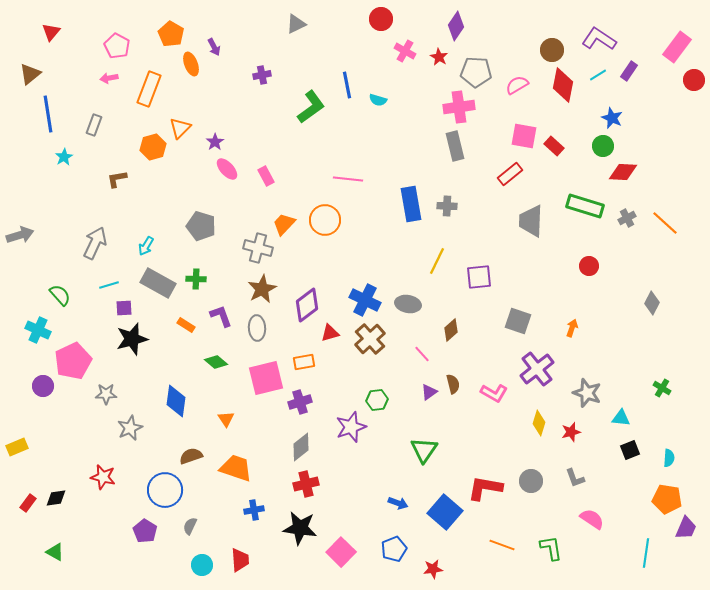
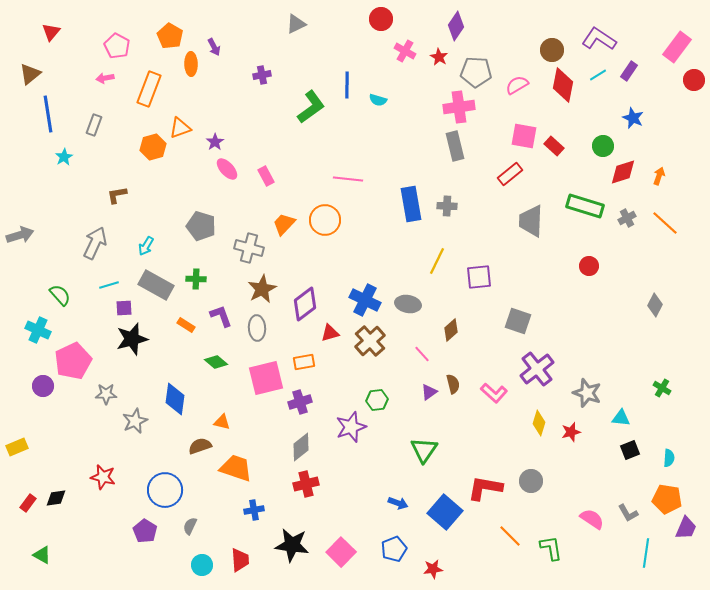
orange pentagon at (171, 34): moved 1 px left, 2 px down
orange ellipse at (191, 64): rotated 20 degrees clockwise
pink arrow at (109, 78): moved 4 px left
blue line at (347, 85): rotated 12 degrees clockwise
blue star at (612, 118): moved 21 px right
orange triangle at (180, 128): rotated 25 degrees clockwise
red diamond at (623, 172): rotated 20 degrees counterclockwise
brown L-shape at (117, 179): moved 16 px down
gray cross at (258, 248): moved 9 px left
gray rectangle at (158, 283): moved 2 px left, 2 px down
gray diamond at (652, 303): moved 3 px right, 2 px down
purple diamond at (307, 305): moved 2 px left, 1 px up
orange arrow at (572, 328): moved 87 px right, 152 px up
brown cross at (370, 339): moved 2 px down
pink L-shape at (494, 393): rotated 12 degrees clockwise
blue diamond at (176, 401): moved 1 px left, 2 px up
orange triangle at (226, 419): moved 4 px left, 3 px down; rotated 42 degrees counterclockwise
gray star at (130, 428): moved 5 px right, 7 px up
brown semicircle at (191, 456): moved 9 px right, 10 px up
gray L-shape at (575, 478): moved 53 px right, 35 px down; rotated 10 degrees counterclockwise
black star at (300, 528): moved 8 px left, 17 px down
orange line at (502, 545): moved 8 px right, 9 px up; rotated 25 degrees clockwise
green triangle at (55, 552): moved 13 px left, 3 px down
